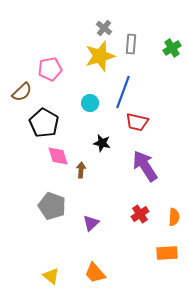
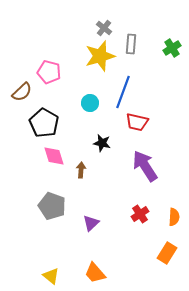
pink pentagon: moved 1 px left, 3 px down; rotated 25 degrees clockwise
pink diamond: moved 4 px left
orange rectangle: rotated 55 degrees counterclockwise
